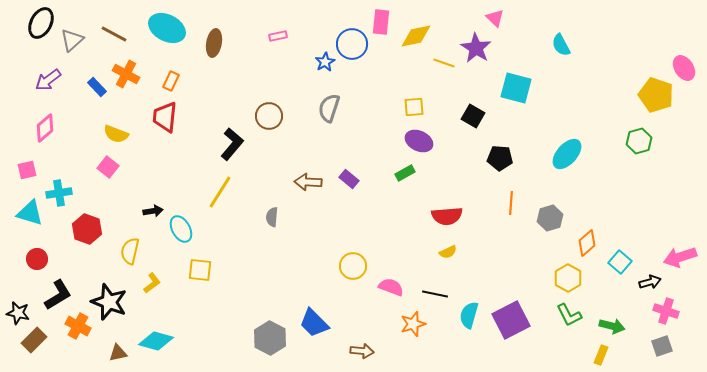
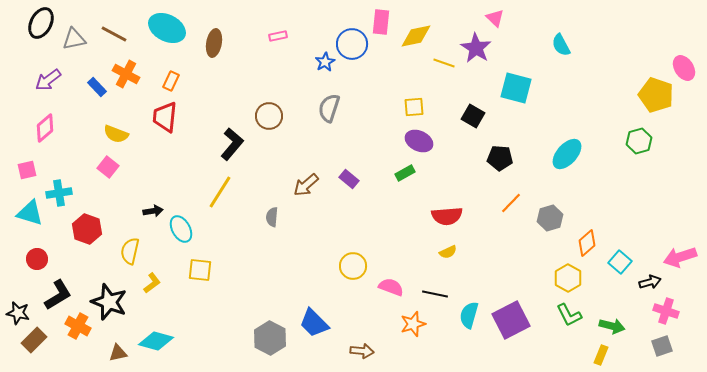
gray triangle at (72, 40): moved 2 px right, 1 px up; rotated 30 degrees clockwise
brown arrow at (308, 182): moved 2 px left, 3 px down; rotated 44 degrees counterclockwise
orange line at (511, 203): rotated 40 degrees clockwise
